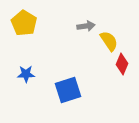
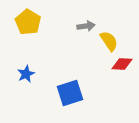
yellow pentagon: moved 4 px right, 1 px up
red diamond: rotated 70 degrees clockwise
blue star: rotated 24 degrees counterclockwise
blue square: moved 2 px right, 3 px down
